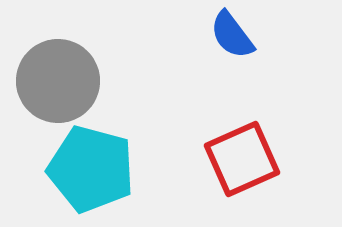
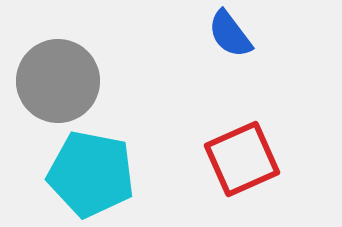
blue semicircle: moved 2 px left, 1 px up
cyan pentagon: moved 5 px down; rotated 4 degrees counterclockwise
